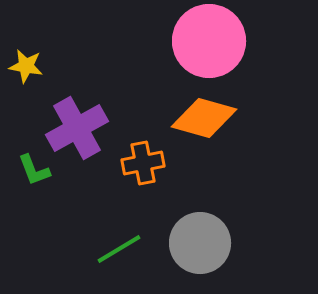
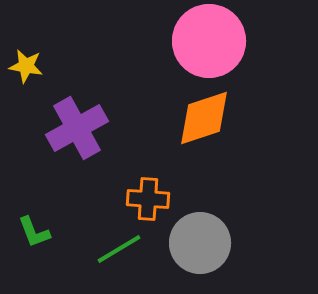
orange diamond: rotated 34 degrees counterclockwise
orange cross: moved 5 px right, 36 px down; rotated 15 degrees clockwise
green L-shape: moved 62 px down
